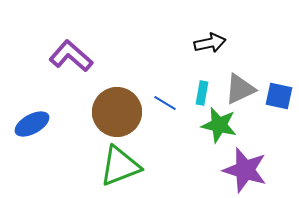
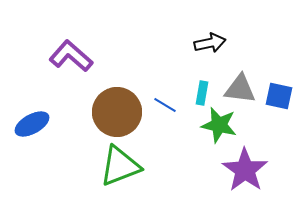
gray triangle: rotated 32 degrees clockwise
blue line: moved 2 px down
purple star: rotated 18 degrees clockwise
